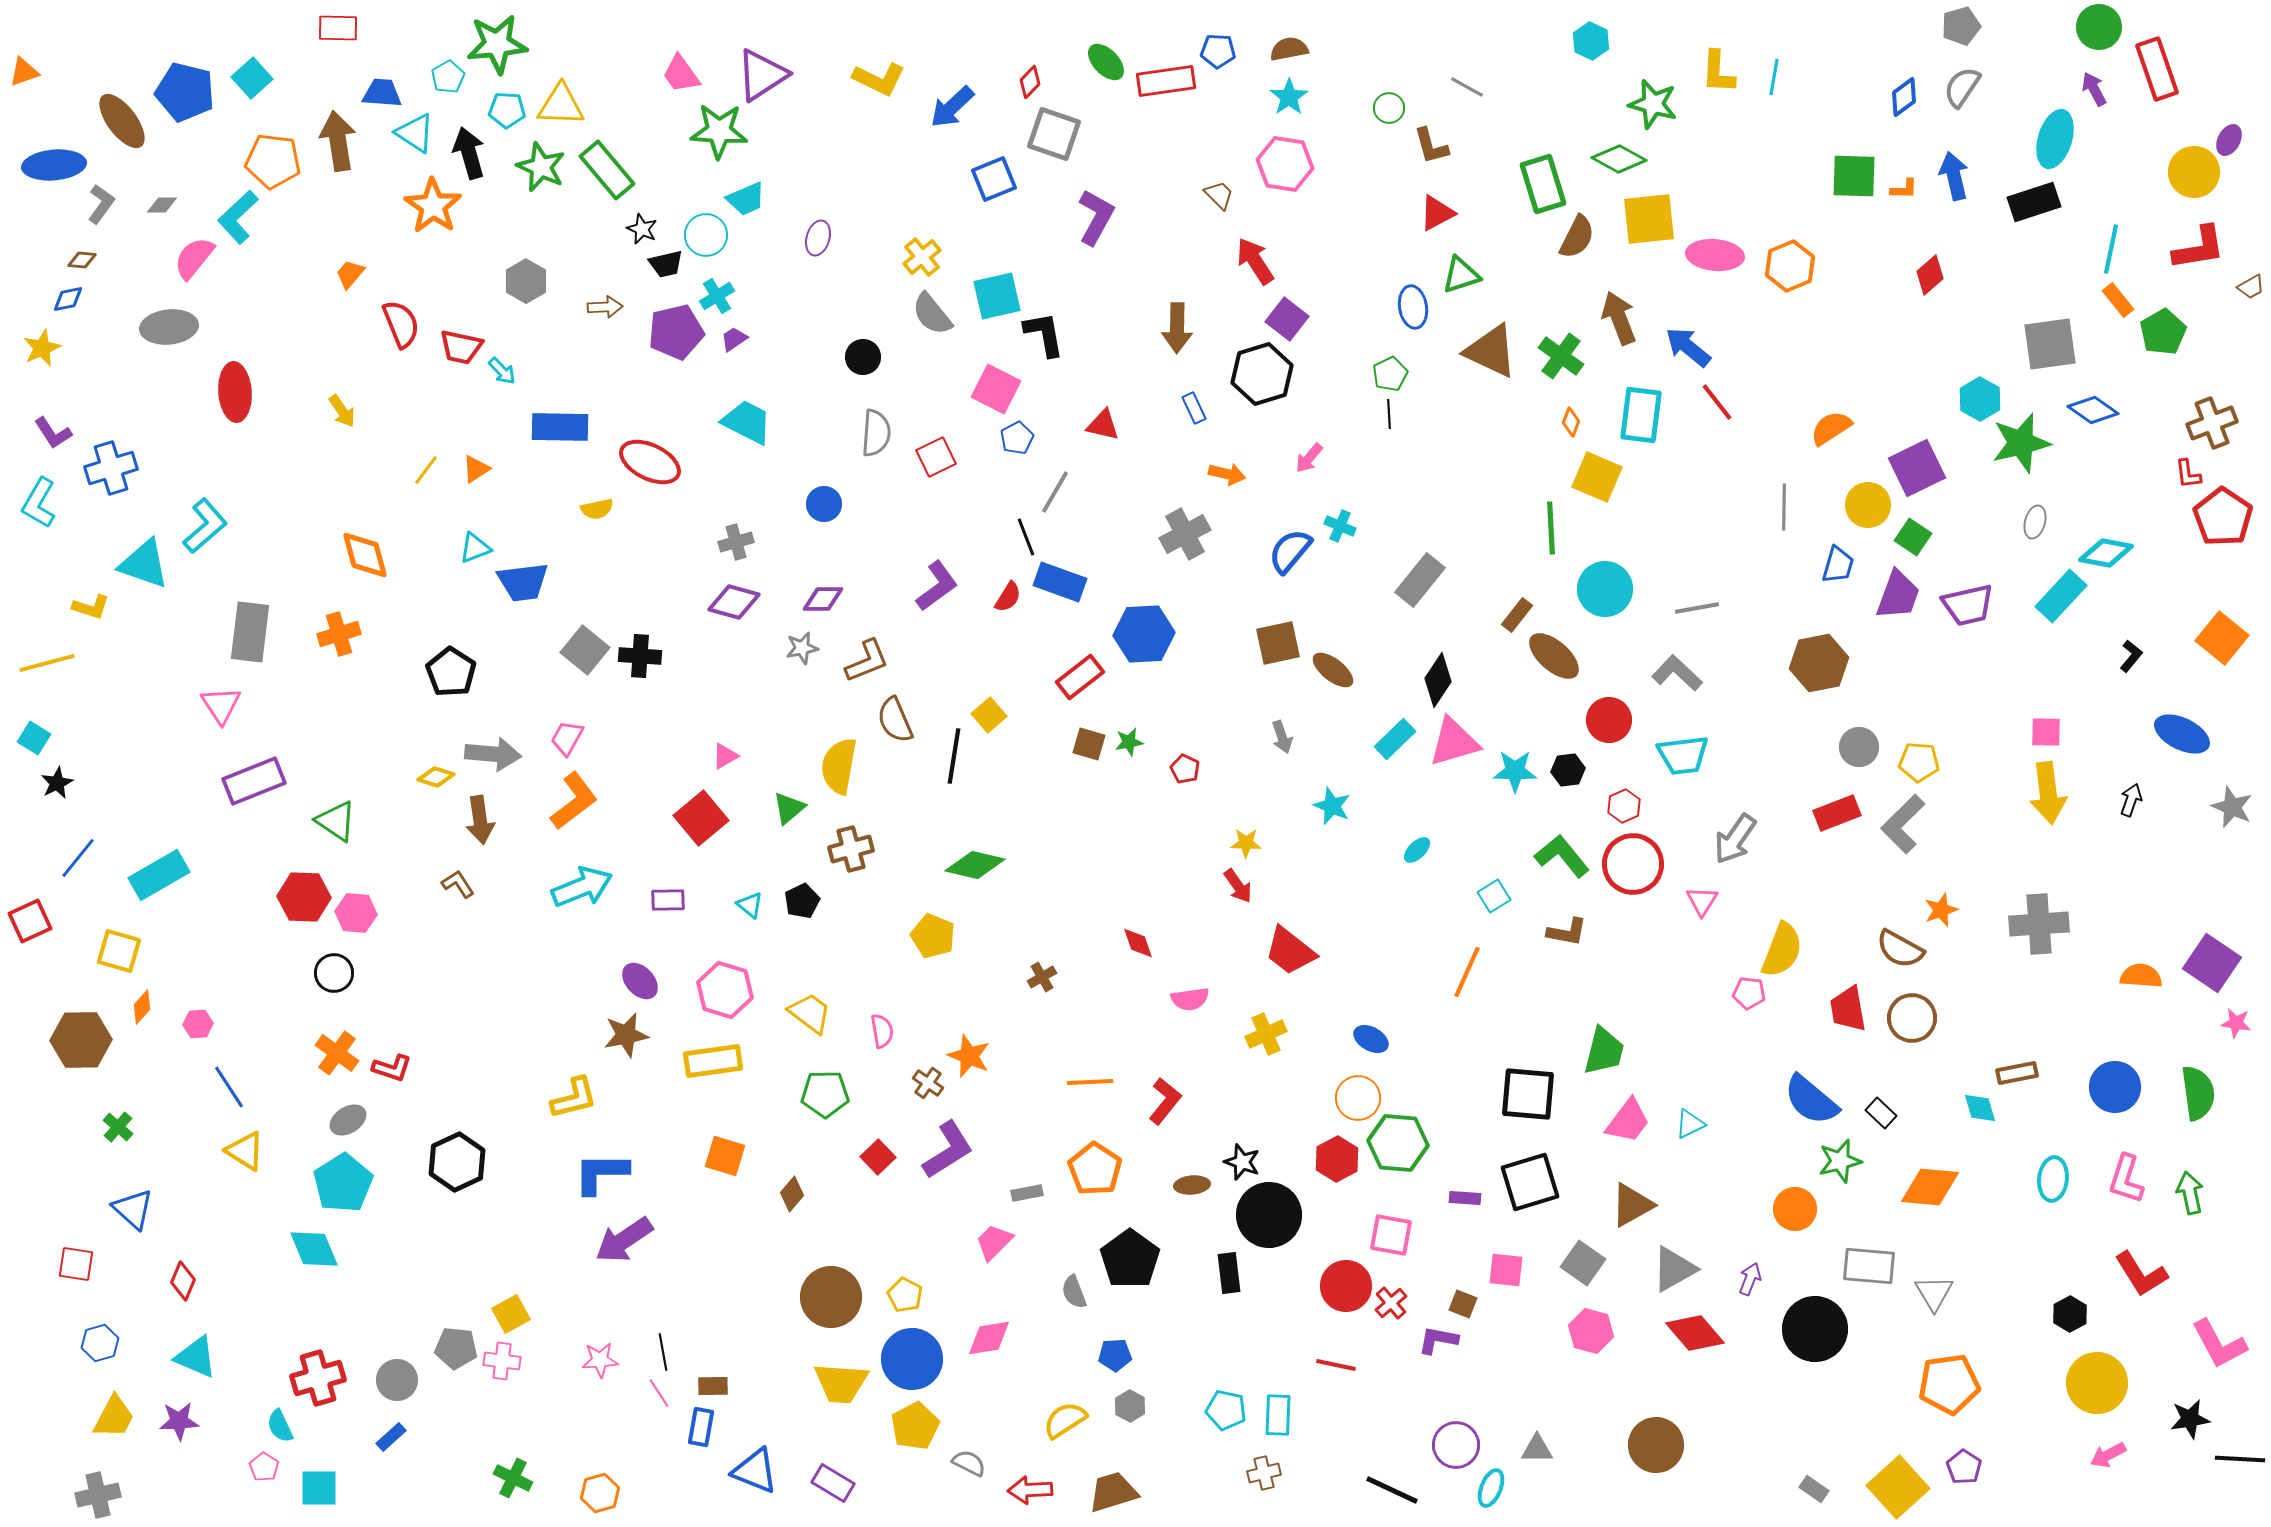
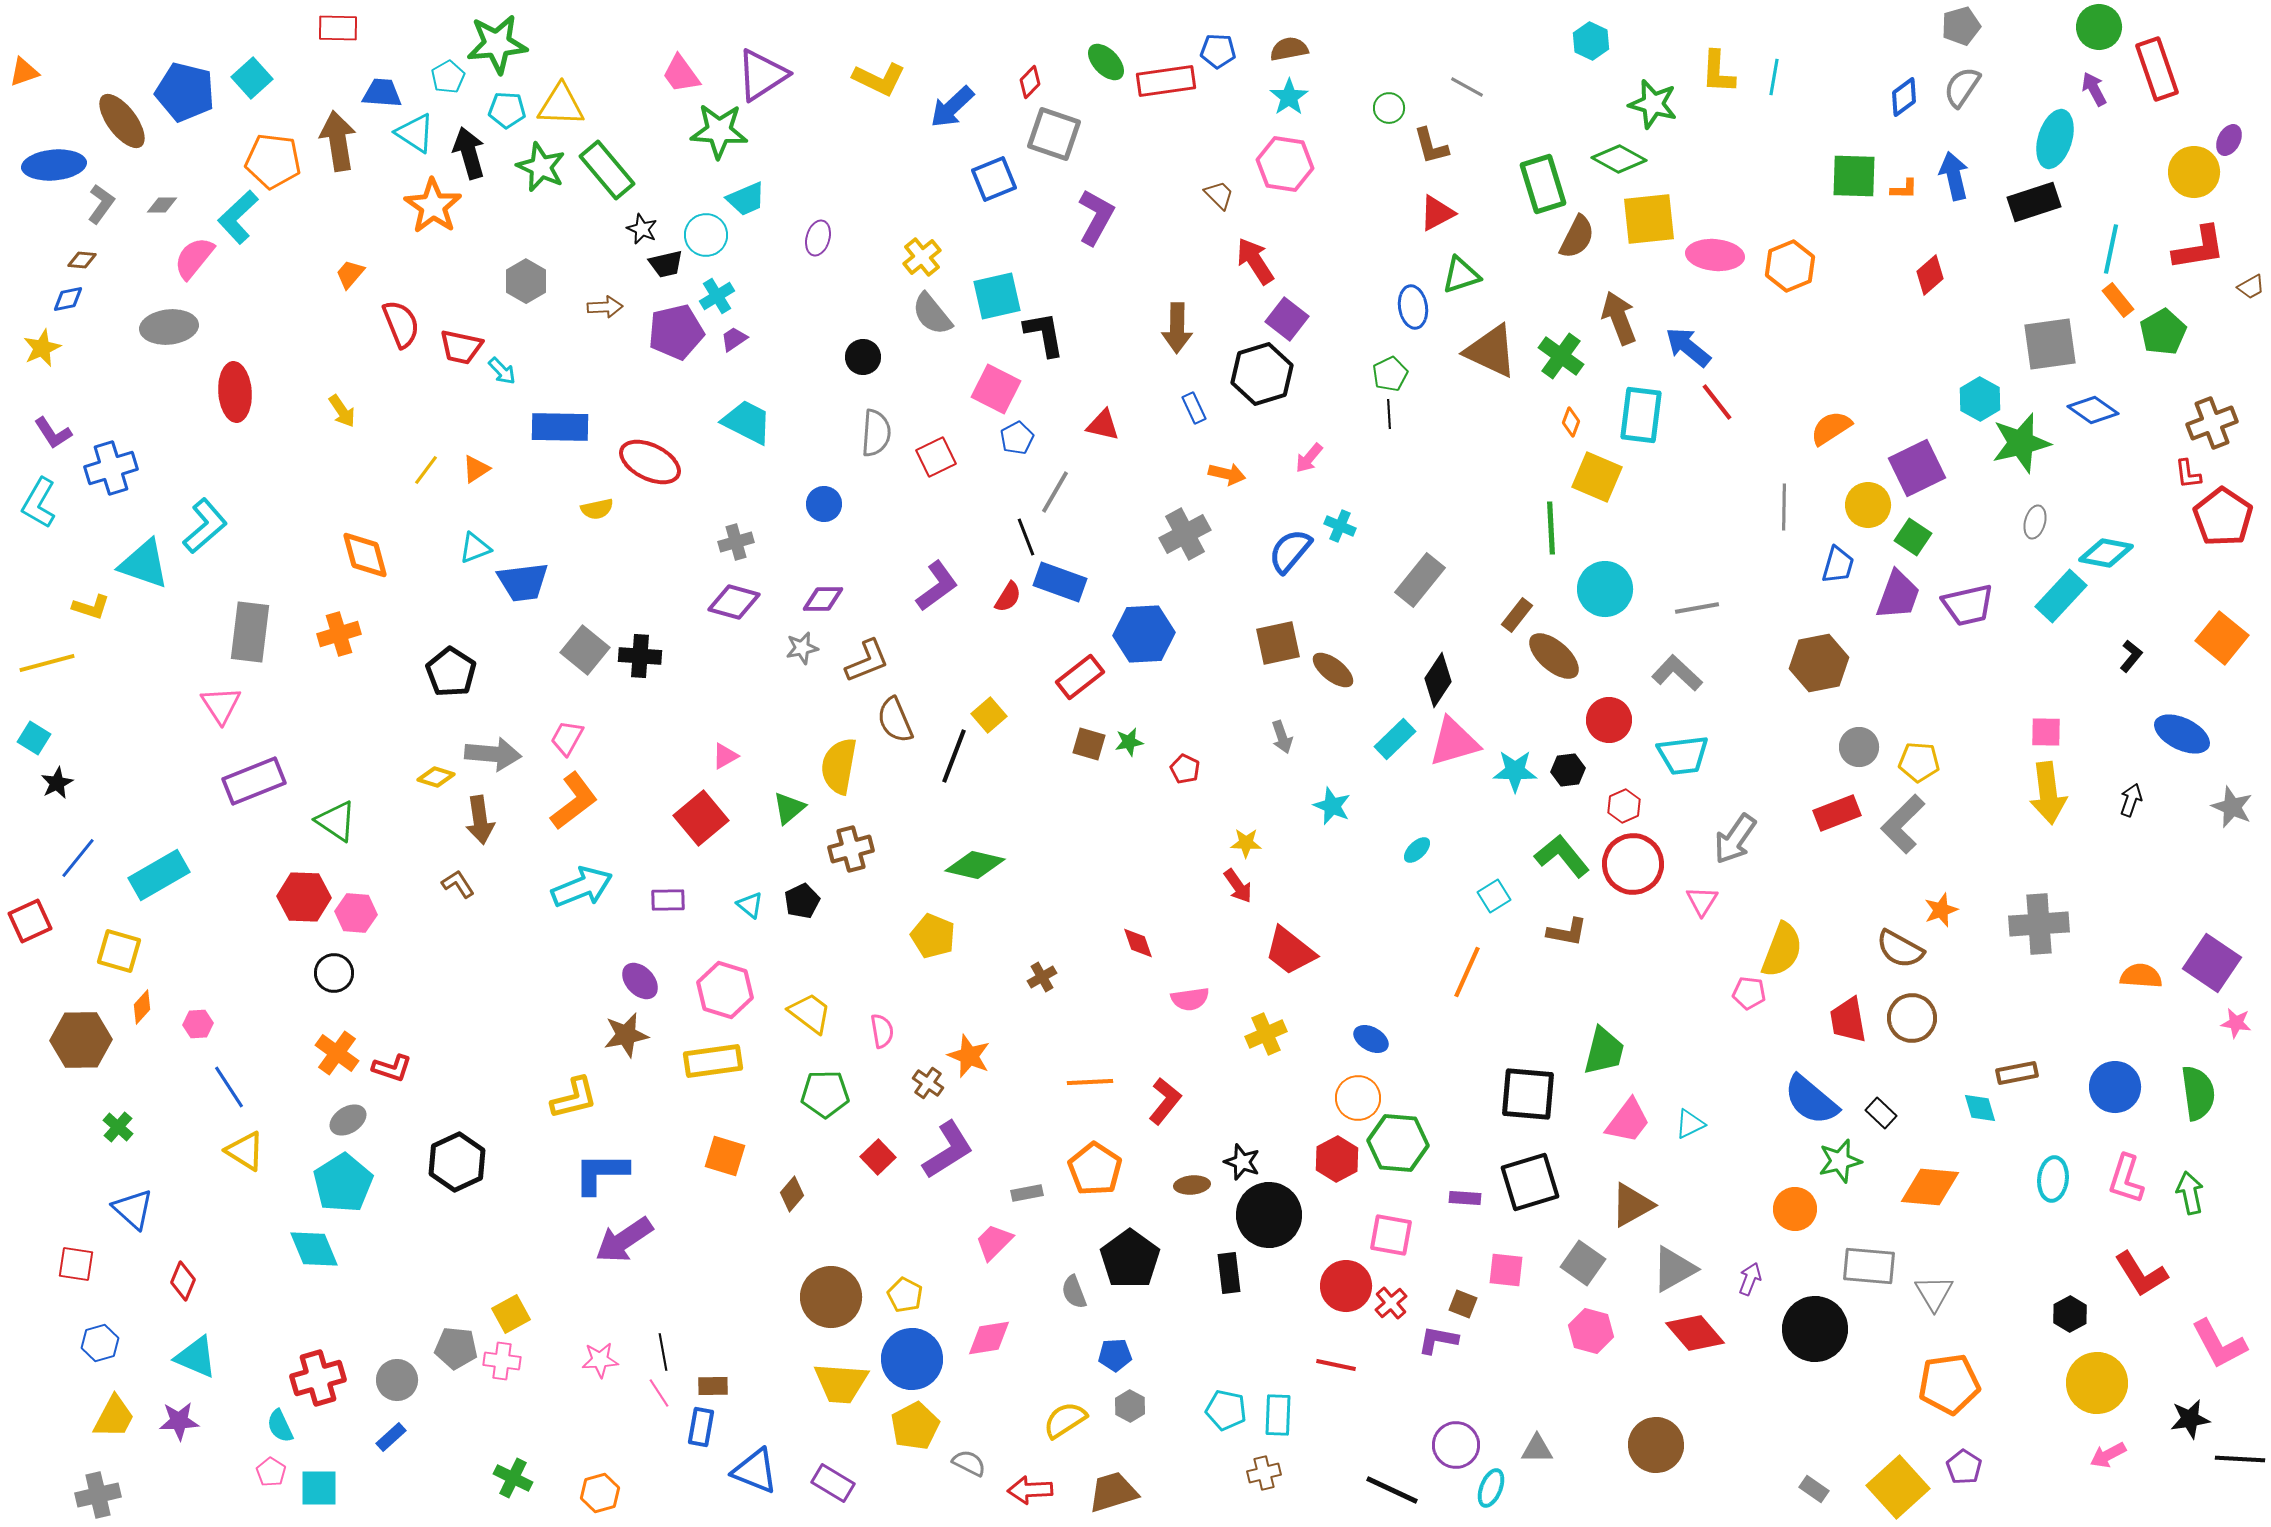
black line at (954, 756): rotated 12 degrees clockwise
red trapezoid at (1848, 1009): moved 11 px down
pink pentagon at (264, 1467): moved 7 px right, 5 px down
